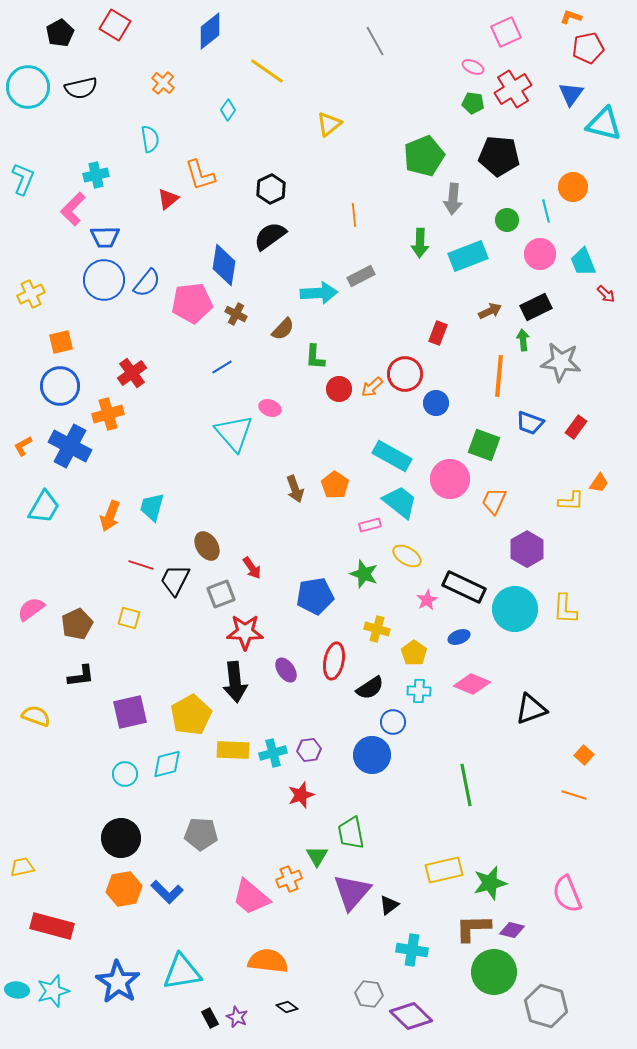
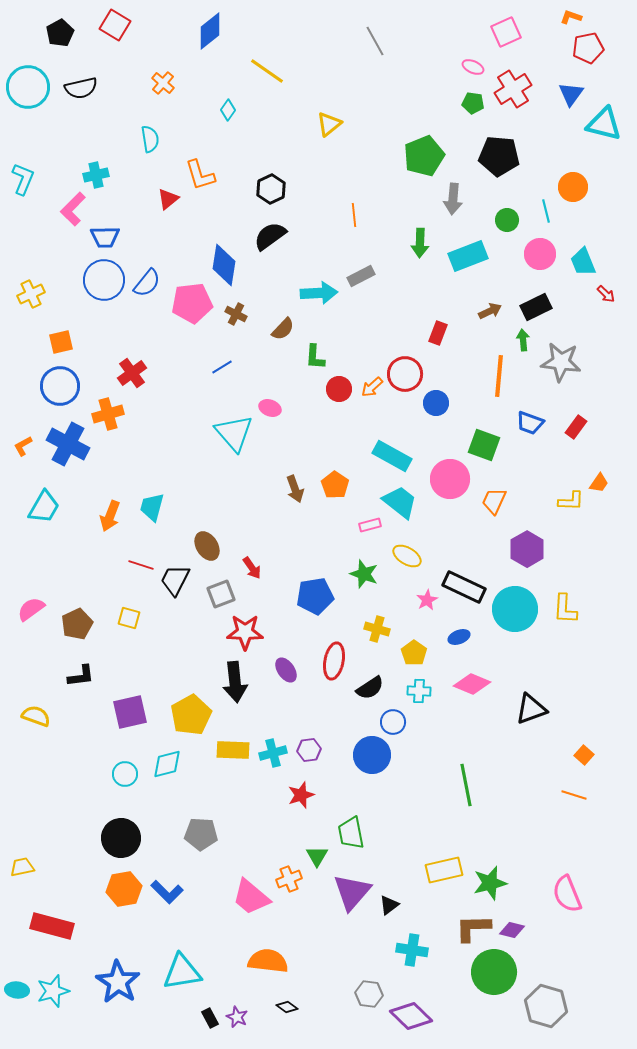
blue cross at (70, 446): moved 2 px left, 2 px up
